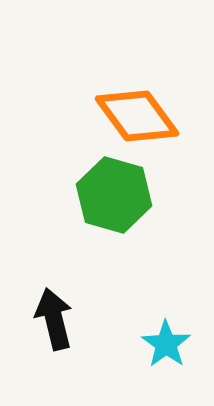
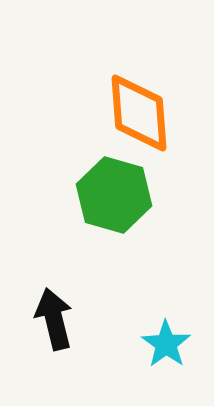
orange diamond: moved 2 px right, 3 px up; rotated 32 degrees clockwise
